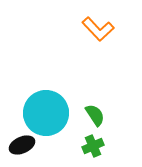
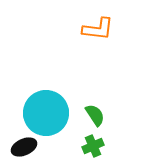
orange L-shape: rotated 40 degrees counterclockwise
black ellipse: moved 2 px right, 2 px down
